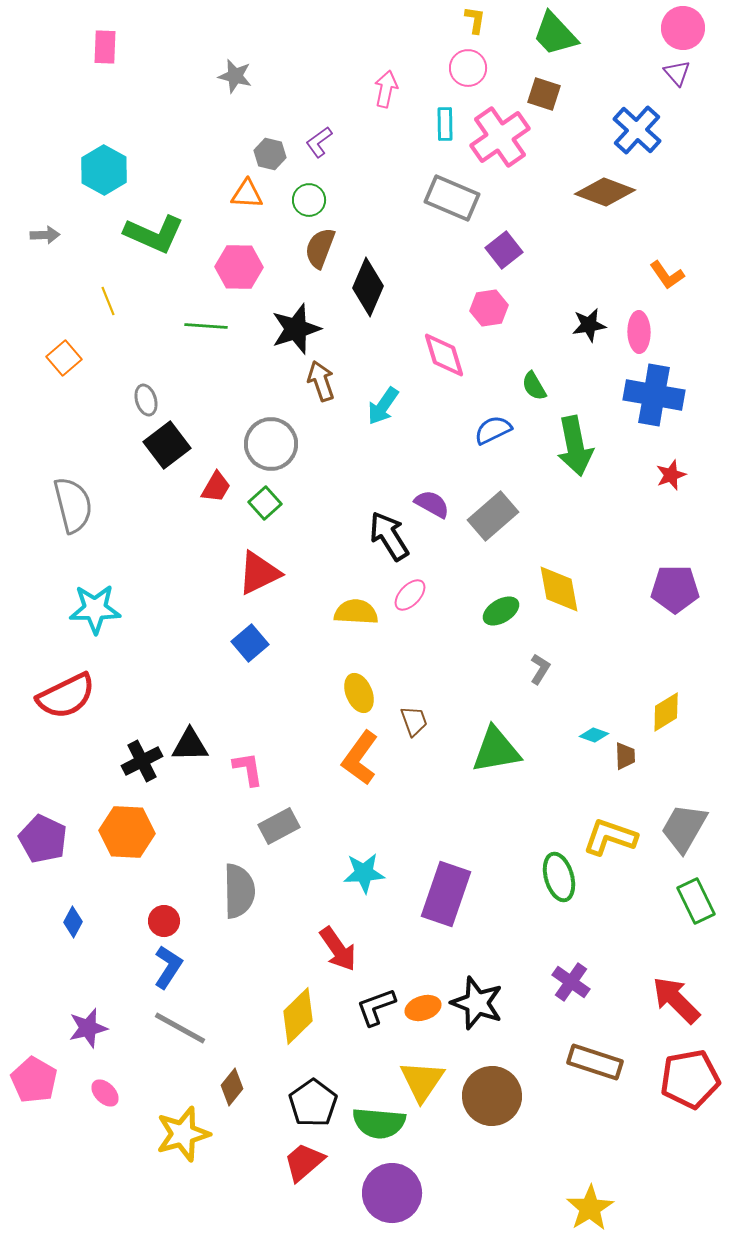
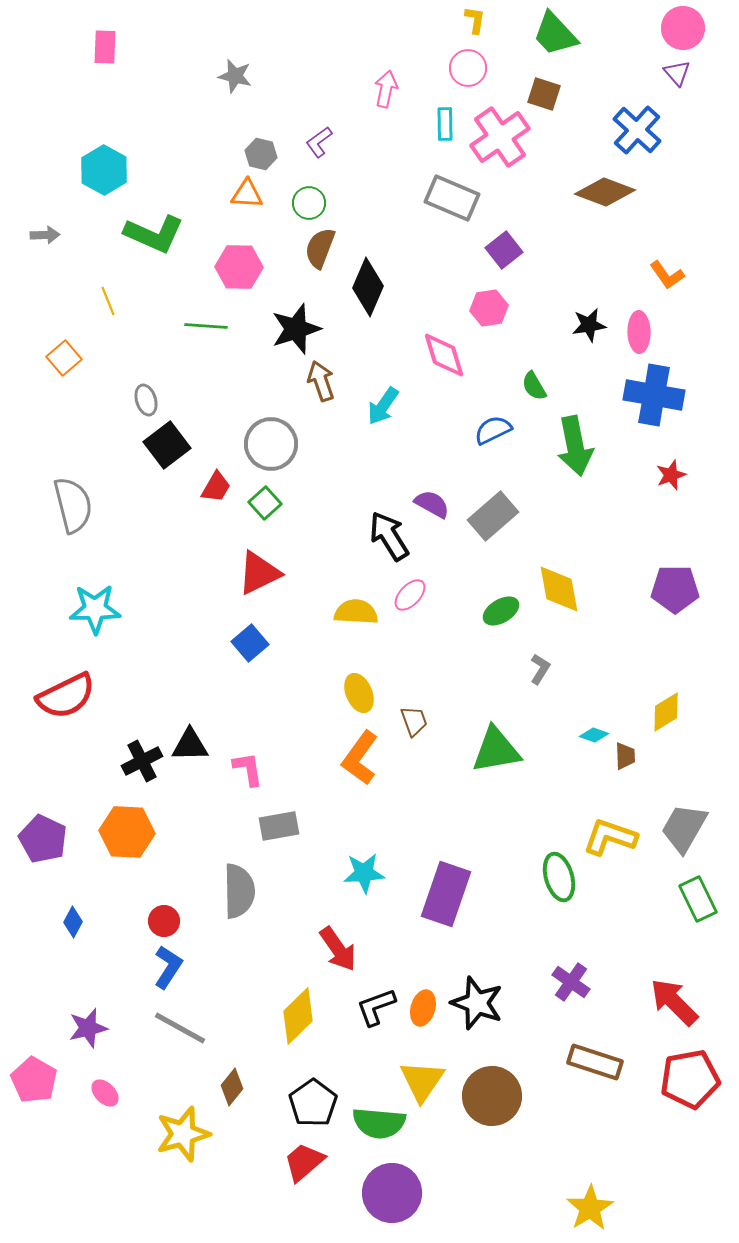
gray hexagon at (270, 154): moved 9 px left
green circle at (309, 200): moved 3 px down
gray rectangle at (279, 826): rotated 18 degrees clockwise
green rectangle at (696, 901): moved 2 px right, 2 px up
red arrow at (676, 1000): moved 2 px left, 2 px down
orange ellipse at (423, 1008): rotated 56 degrees counterclockwise
